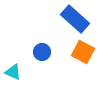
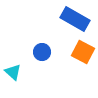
blue rectangle: rotated 12 degrees counterclockwise
cyan triangle: rotated 18 degrees clockwise
